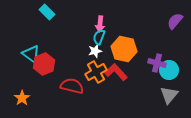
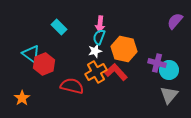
cyan rectangle: moved 12 px right, 15 px down
